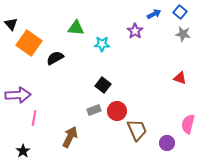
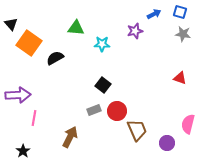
blue square: rotated 24 degrees counterclockwise
purple star: rotated 21 degrees clockwise
